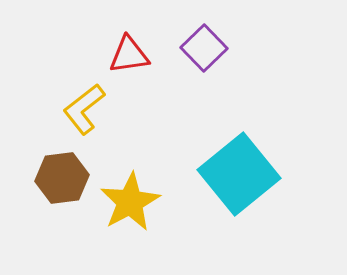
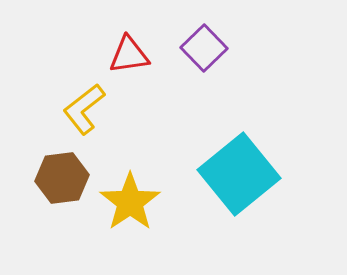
yellow star: rotated 6 degrees counterclockwise
